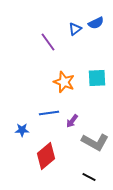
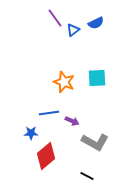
blue triangle: moved 2 px left, 1 px down
purple line: moved 7 px right, 24 px up
purple arrow: rotated 104 degrees counterclockwise
blue star: moved 9 px right, 3 px down
black line: moved 2 px left, 1 px up
